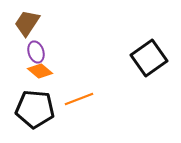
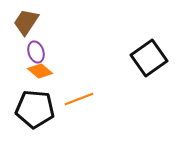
brown trapezoid: moved 1 px left, 1 px up
